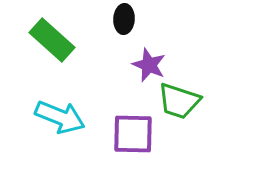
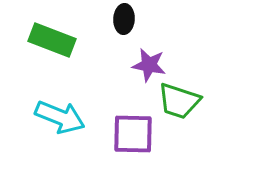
green rectangle: rotated 21 degrees counterclockwise
purple star: rotated 12 degrees counterclockwise
